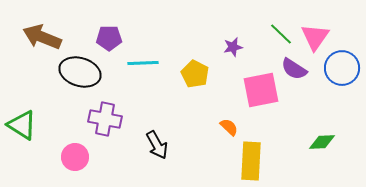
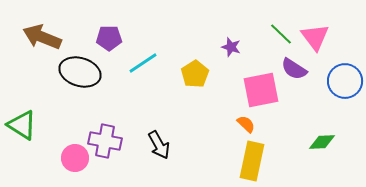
pink triangle: rotated 12 degrees counterclockwise
purple star: moved 2 px left; rotated 30 degrees clockwise
cyan line: rotated 32 degrees counterclockwise
blue circle: moved 3 px right, 13 px down
yellow pentagon: rotated 12 degrees clockwise
purple cross: moved 22 px down
orange semicircle: moved 17 px right, 3 px up
black arrow: moved 2 px right
pink circle: moved 1 px down
yellow rectangle: moved 1 px right; rotated 9 degrees clockwise
